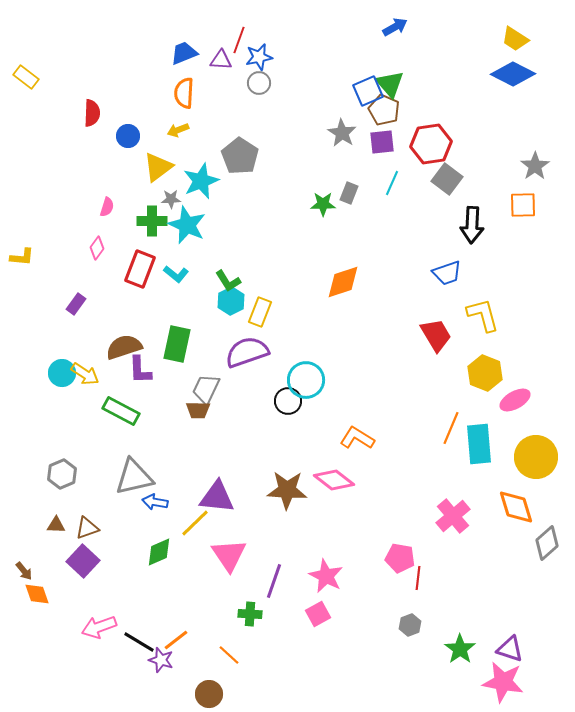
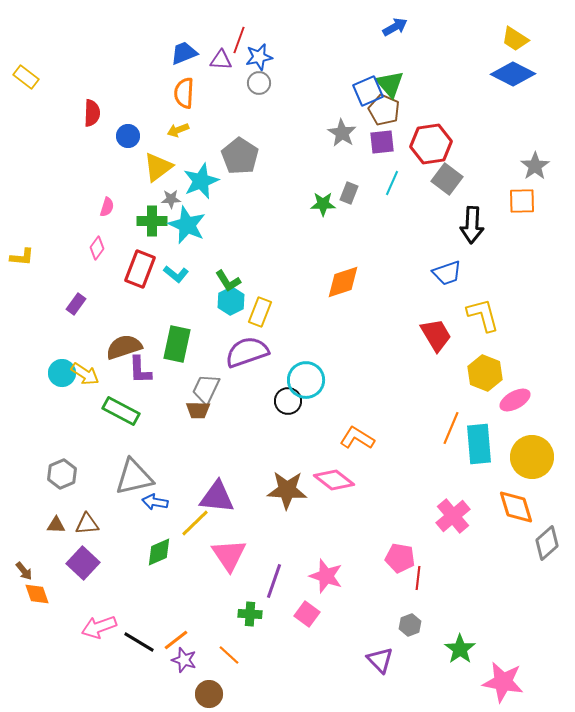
orange square at (523, 205): moved 1 px left, 4 px up
yellow circle at (536, 457): moved 4 px left
brown triangle at (87, 528): moved 4 px up; rotated 15 degrees clockwise
purple square at (83, 561): moved 2 px down
pink star at (326, 576): rotated 8 degrees counterclockwise
pink square at (318, 614): moved 11 px left; rotated 25 degrees counterclockwise
purple triangle at (510, 649): moved 130 px left, 11 px down; rotated 28 degrees clockwise
purple star at (161, 660): moved 23 px right
